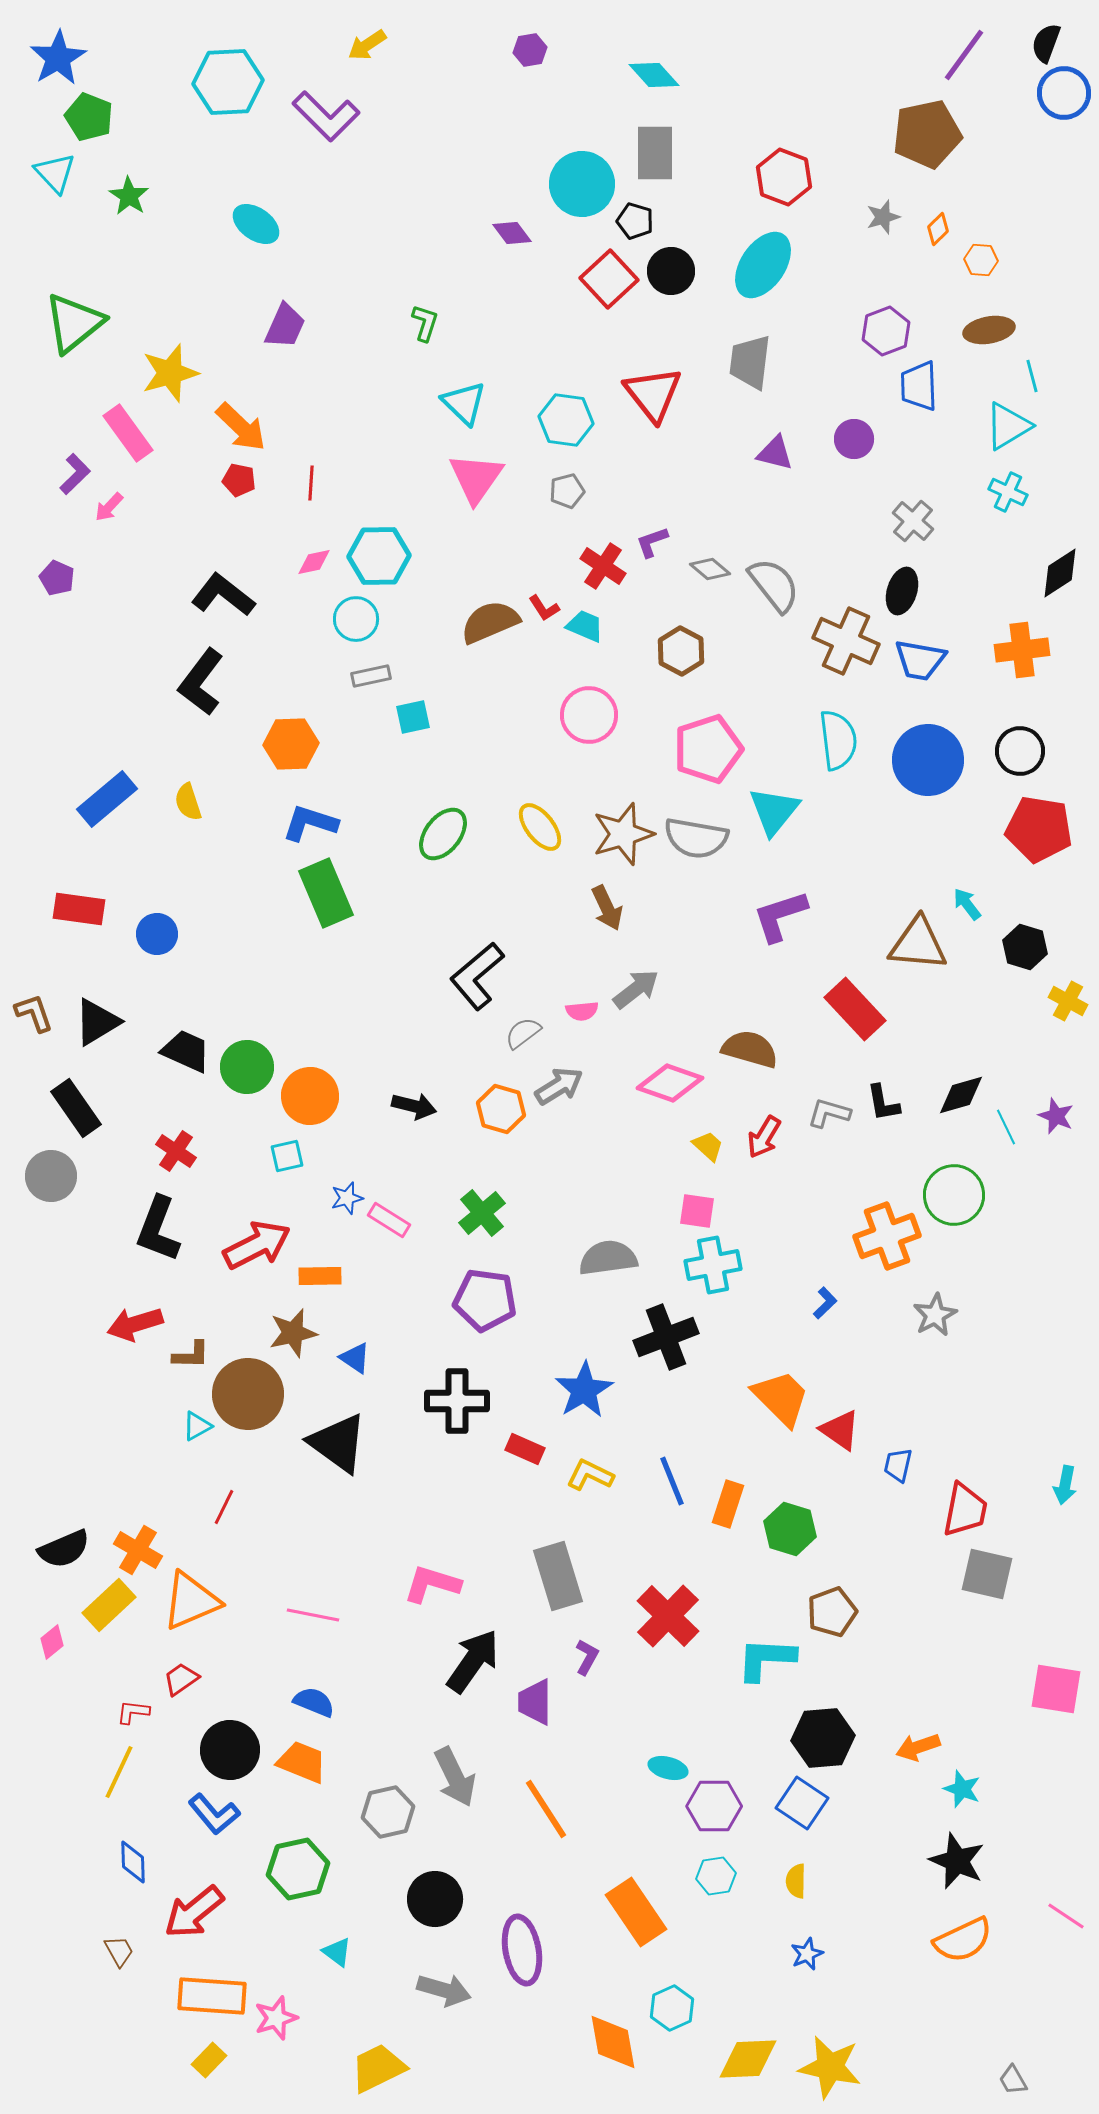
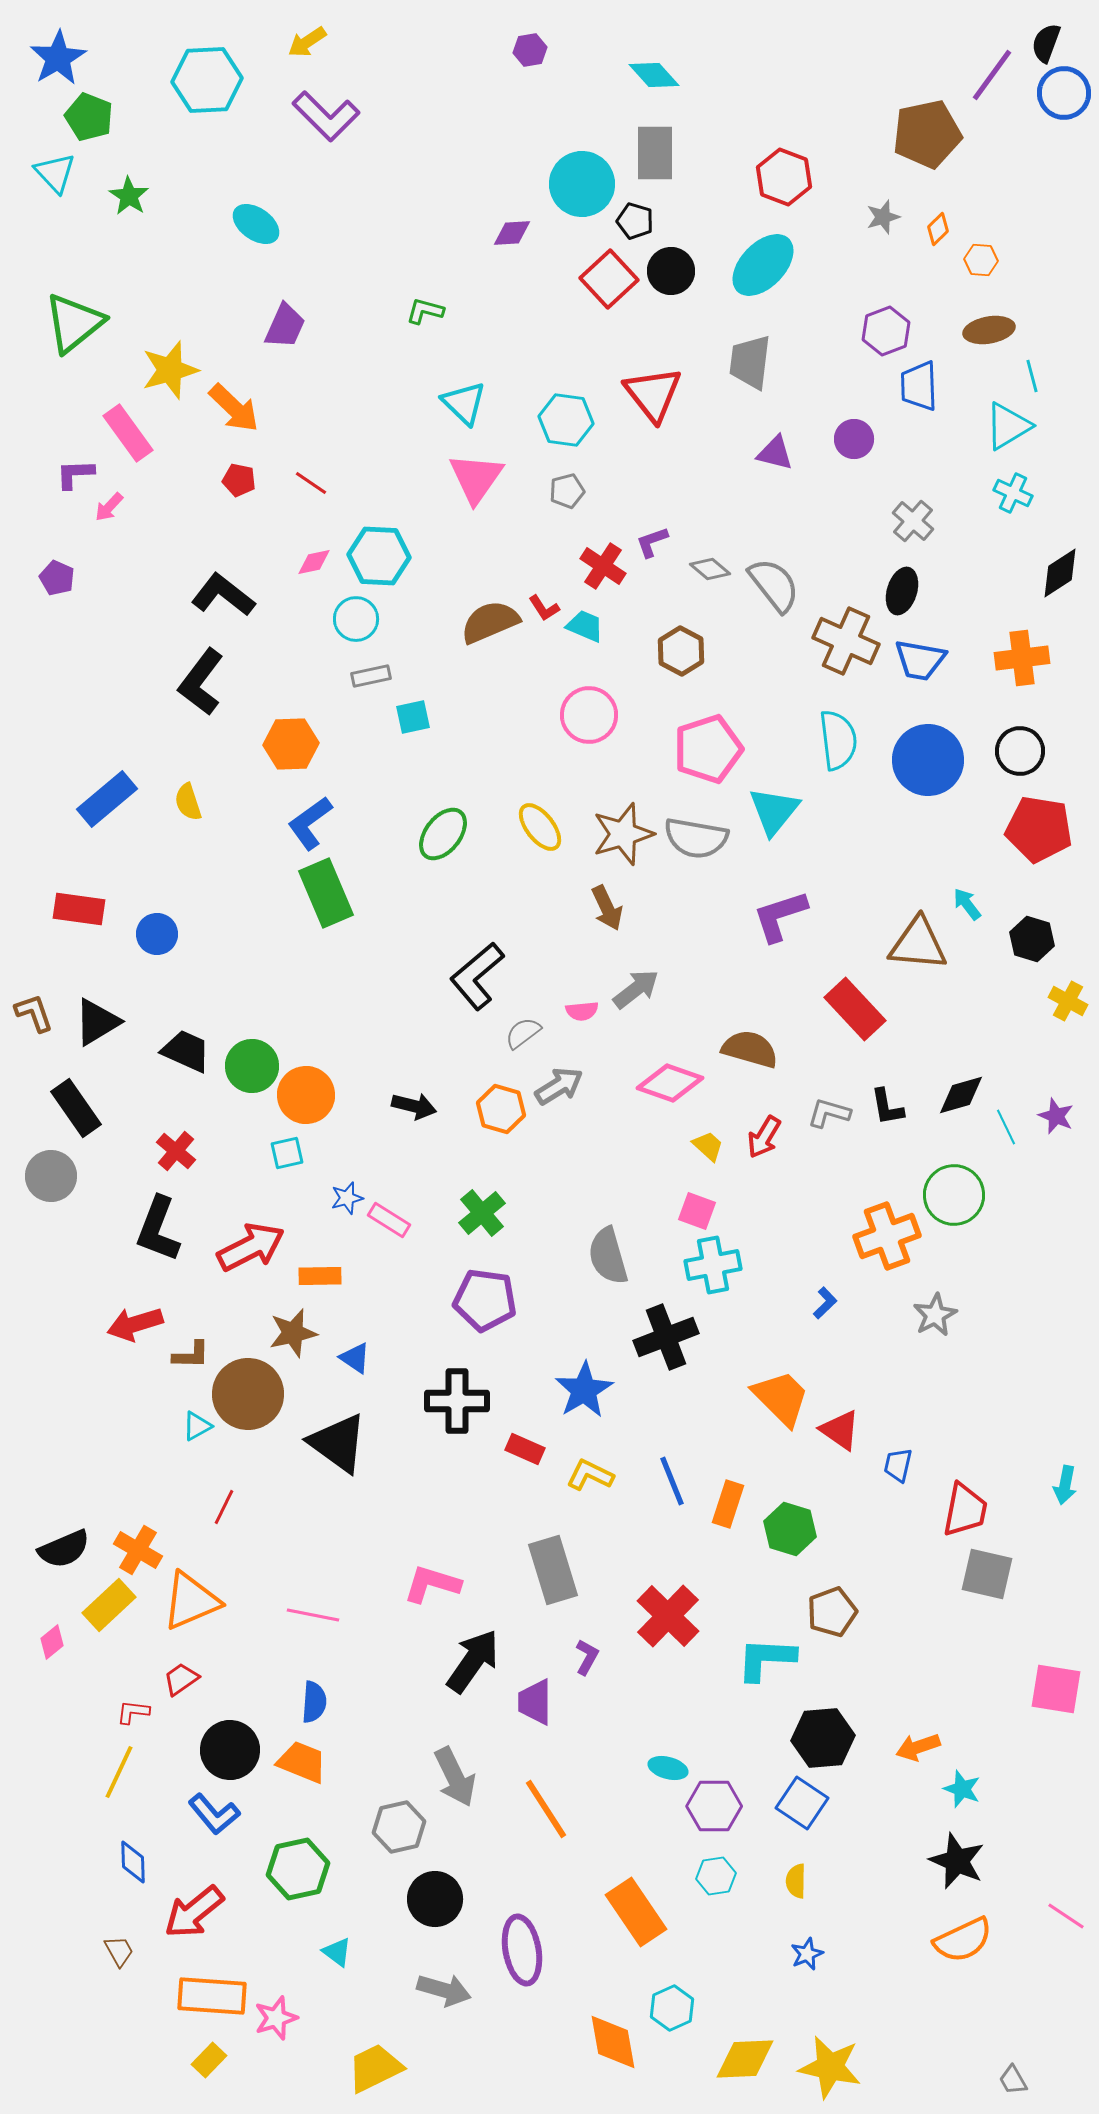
yellow arrow at (367, 45): moved 60 px left, 3 px up
purple line at (964, 55): moved 28 px right, 20 px down
cyan hexagon at (228, 82): moved 21 px left, 2 px up
purple diamond at (512, 233): rotated 57 degrees counterclockwise
cyan ellipse at (763, 265): rotated 10 degrees clockwise
green L-shape at (425, 323): moved 12 px up; rotated 93 degrees counterclockwise
yellow star at (170, 373): moved 3 px up
orange arrow at (241, 427): moved 7 px left, 19 px up
purple L-shape at (75, 474): rotated 138 degrees counterclockwise
red line at (311, 483): rotated 60 degrees counterclockwise
cyan cross at (1008, 492): moved 5 px right, 1 px down
cyan hexagon at (379, 556): rotated 4 degrees clockwise
orange cross at (1022, 650): moved 8 px down
blue L-shape at (310, 823): rotated 54 degrees counterclockwise
black hexagon at (1025, 947): moved 7 px right, 8 px up
green circle at (247, 1067): moved 5 px right, 1 px up
orange circle at (310, 1096): moved 4 px left, 1 px up
black L-shape at (883, 1103): moved 4 px right, 4 px down
red cross at (176, 1151): rotated 6 degrees clockwise
cyan square at (287, 1156): moved 3 px up
pink square at (697, 1211): rotated 12 degrees clockwise
red arrow at (257, 1245): moved 6 px left, 2 px down
gray semicircle at (608, 1258): moved 2 px up; rotated 98 degrees counterclockwise
gray rectangle at (558, 1576): moved 5 px left, 6 px up
blue semicircle at (314, 1702): rotated 72 degrees clockwise
gray hexagon at (388, 1812): moved 11 px right, 15 px down
yellow diamond at (748, 2059): moved 3 px left
yellow trapezoid at (378, 2068): moved 3 px left
